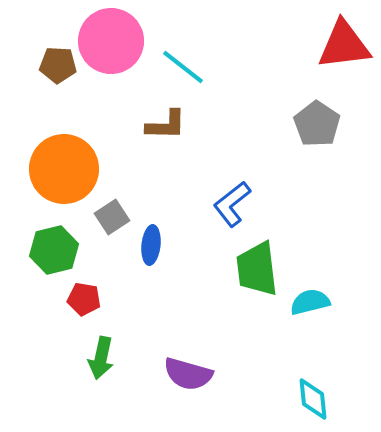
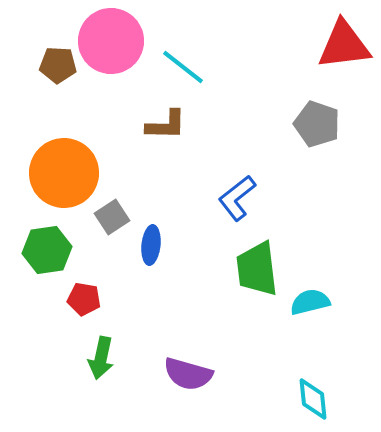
gray pentagon: rotated 15 degrees counterclockwise
orange circle: moved 4 px down
blue L-shape: moved 5 px right, 6 px up
green hexagon: moved 7 px left; rotated 6 degrees clockwise
